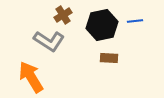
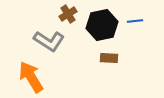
brown cross: moved 5 px right, 1 px up
